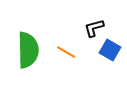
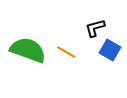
black L-shape: moved 1 px right
green semicircle: rotated 69 degrees counterclockwise
